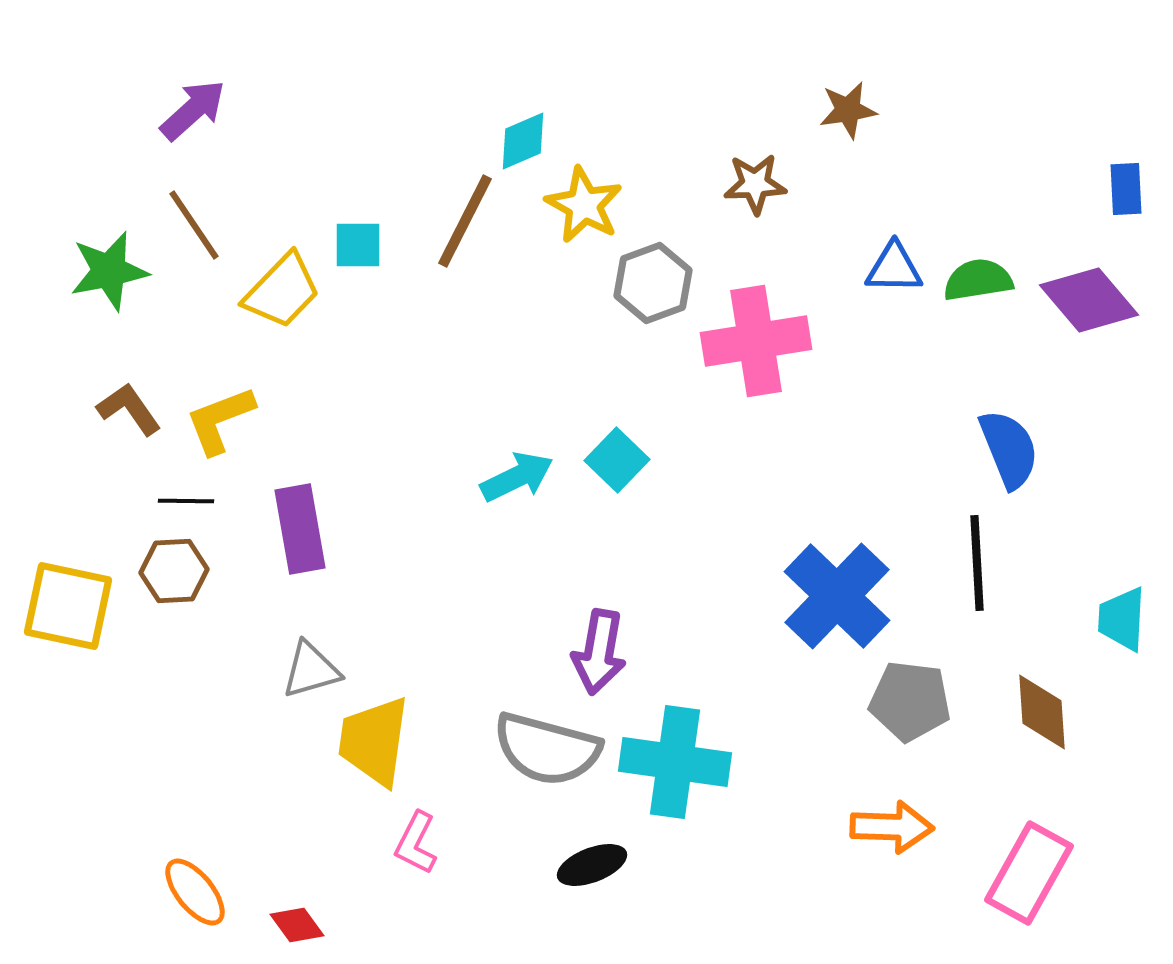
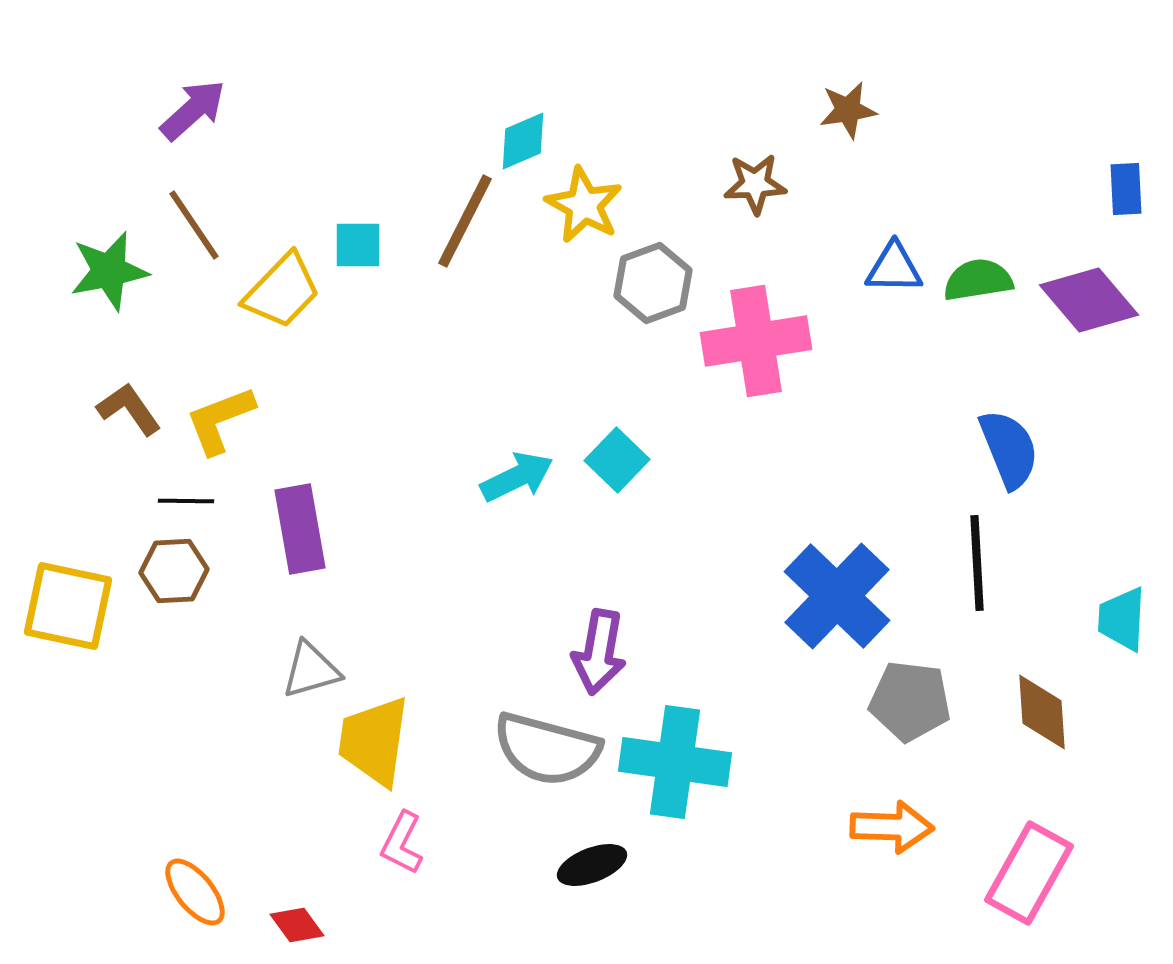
pink L-shape at (416, 843): moved 14 px left
